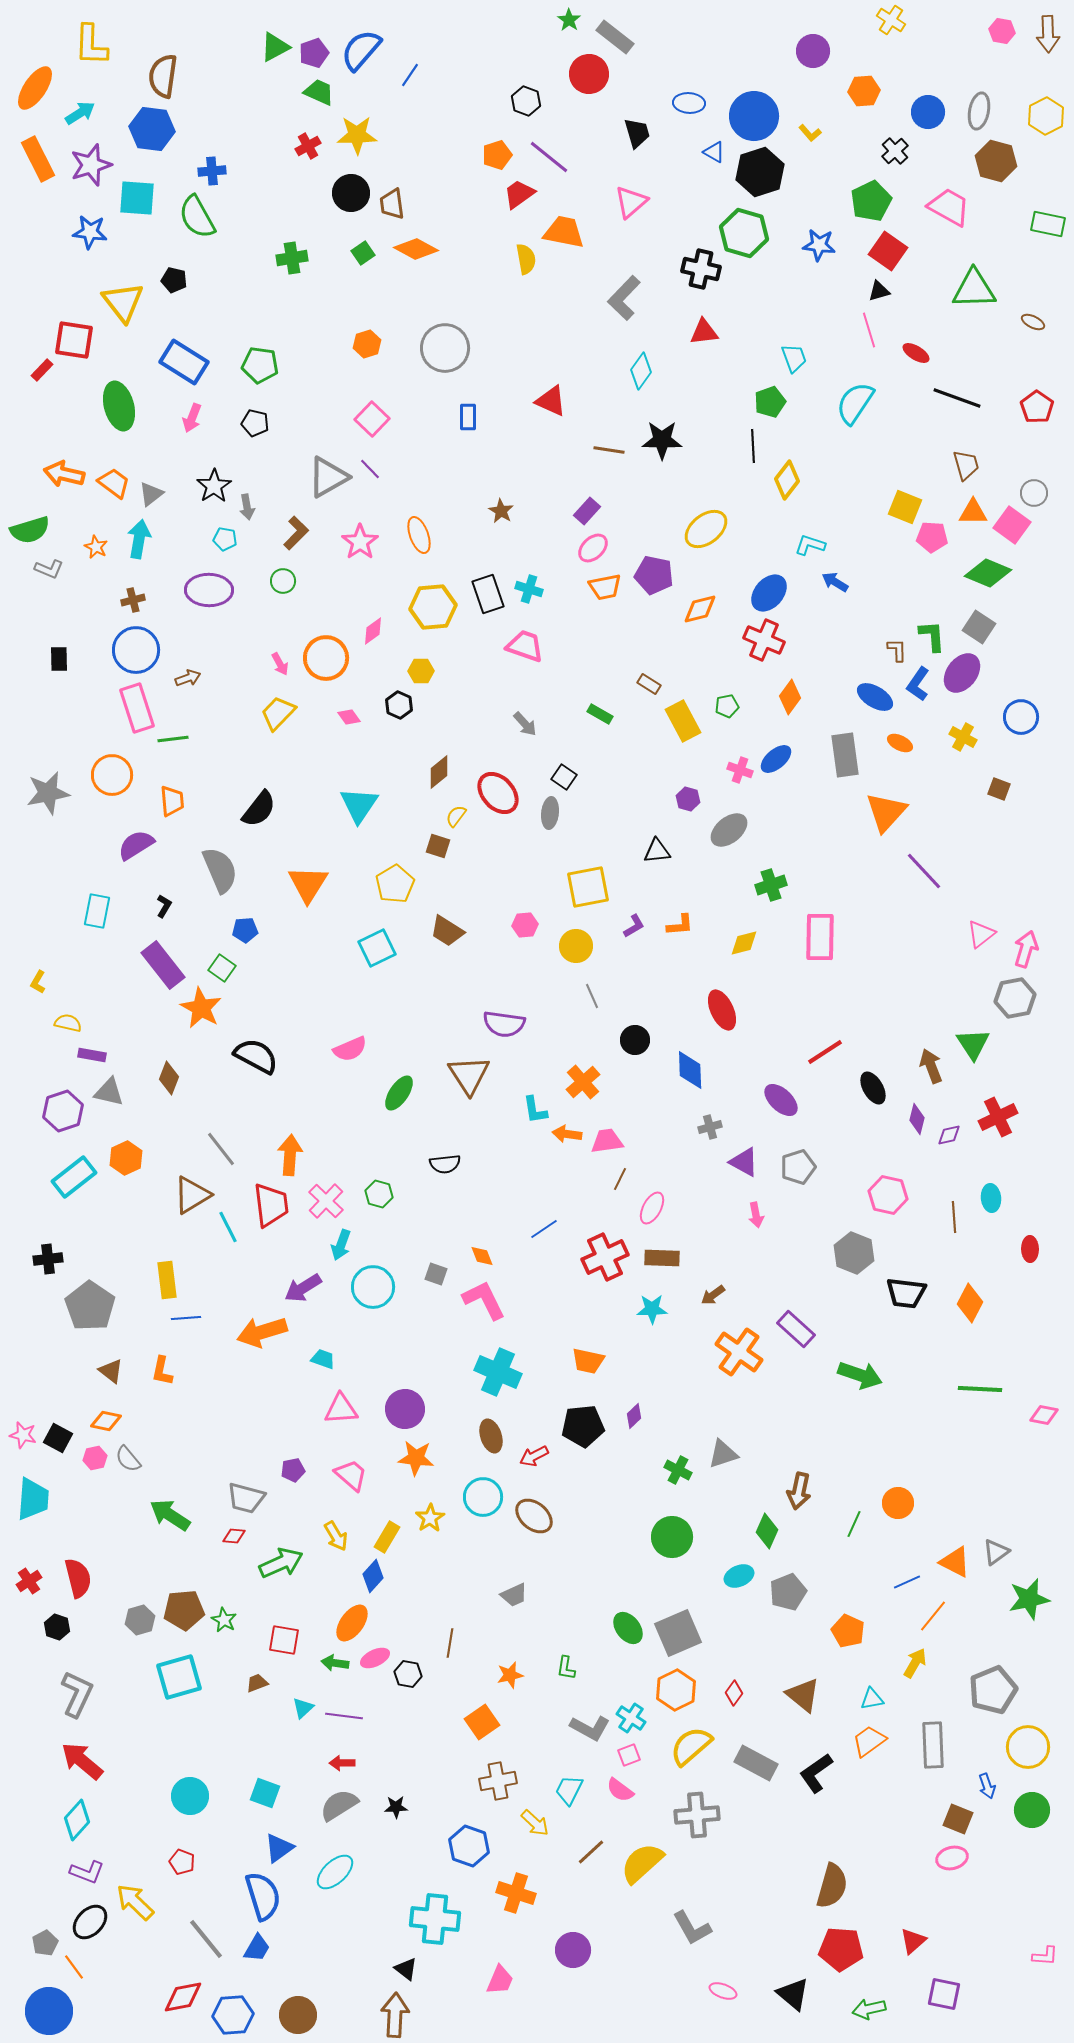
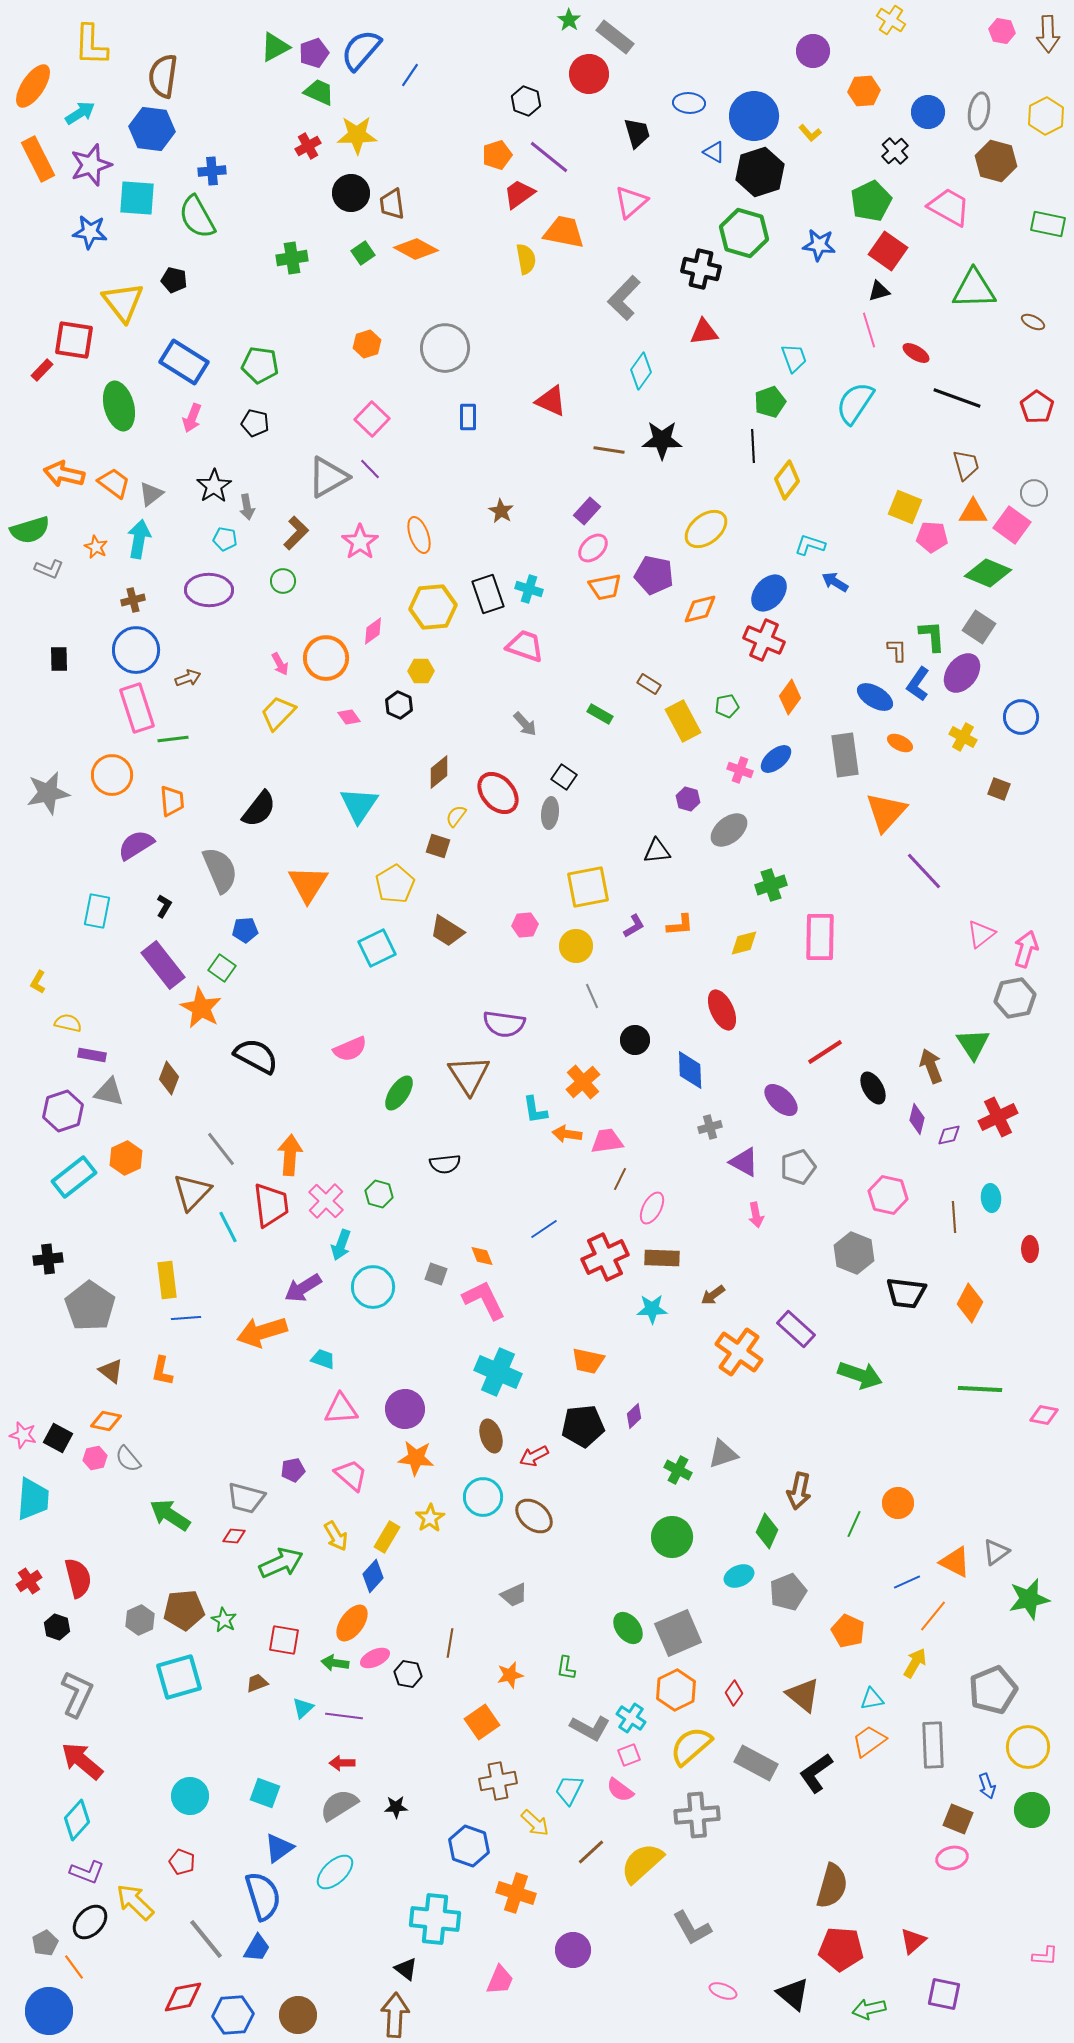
orange ellipse at (35, 88): moved 2 px left, 2 px up
brown triangle at (192, 1195): moved 3 px up; rotated 15 degrees counterclockwise
gray hexagon at (140, 1620): rotated 8 degrees counterclockwise
